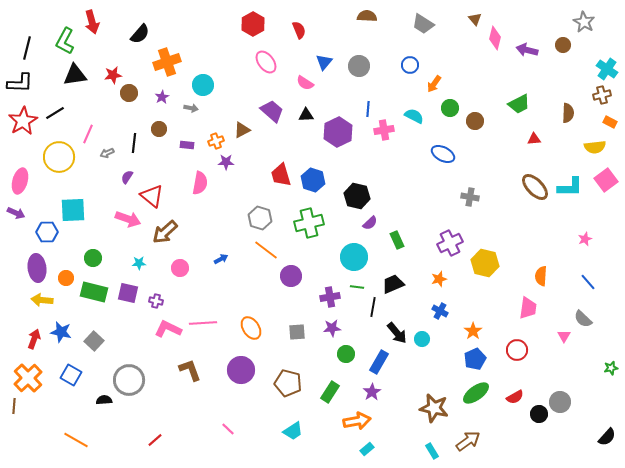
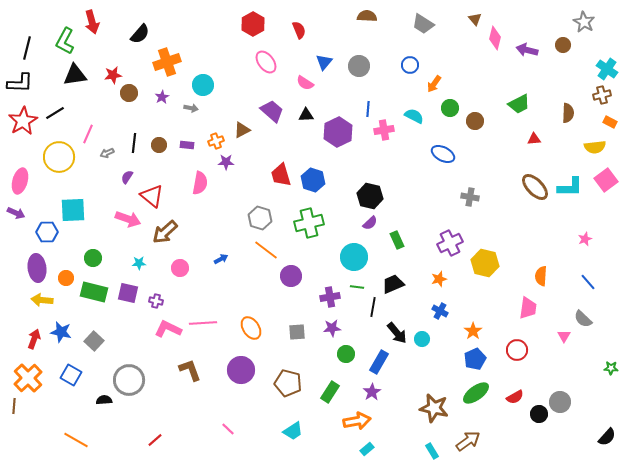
brown circle at (159, 129): moved 16 px down
black hexagon at (357, 196): moved 13 px right
green star at (611, 368): rotated 16 degrees clockwise
